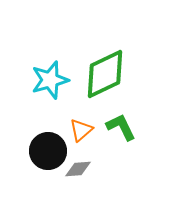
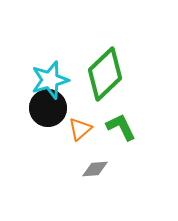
green diamond: rotated 18 degrees counterclockwise
orange triangle: moved 1 px left, 1 px up
black circle: moved 43 px up
gray diamond: moved 17 px right
